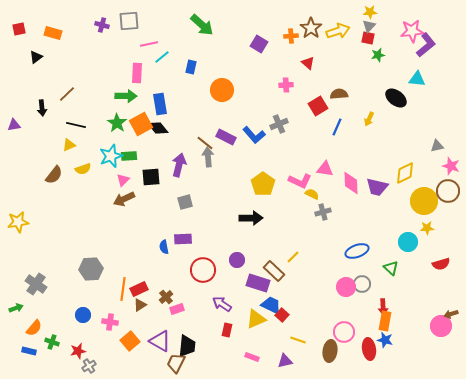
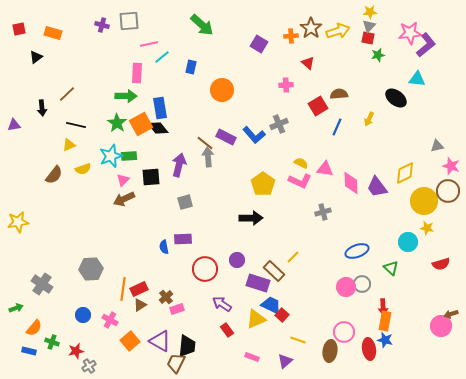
pink star at (412, 31): moved 2 px left, 2 px down
blue rectangle at (160, 104): moved 4 px down
purple trapezoid at (377, 187): rotated 40 degrees clockwise
yellow semicircle at (312, 194): moved 11 px left, 31 px up
yellow star at (427, 228): rotated 16 degrees clockwise
red circle at (203, 270): moved 2 px right, 1 px up
gray cross at (36, 284): moved 6 px right
pink cross at (110, 322): moved 2 px up; rotated 21 degrees clockwise
red rectangle at (227, 330): rotated 48 degrees counterclockwise
red star at (78, 351): moved 2 px left
purple triangle at (285, 361): rotated 28 degrees counterclockwise
